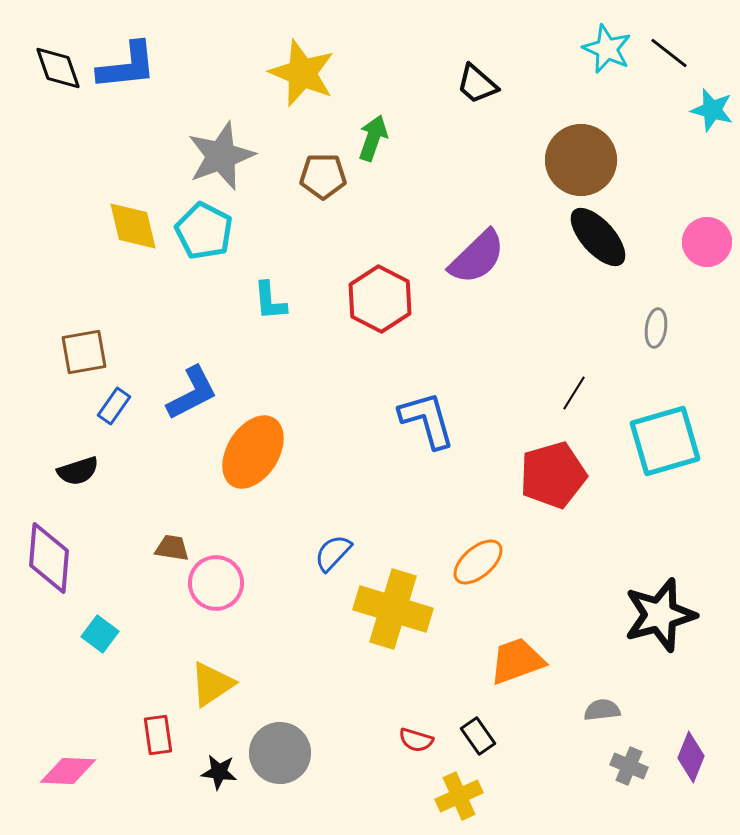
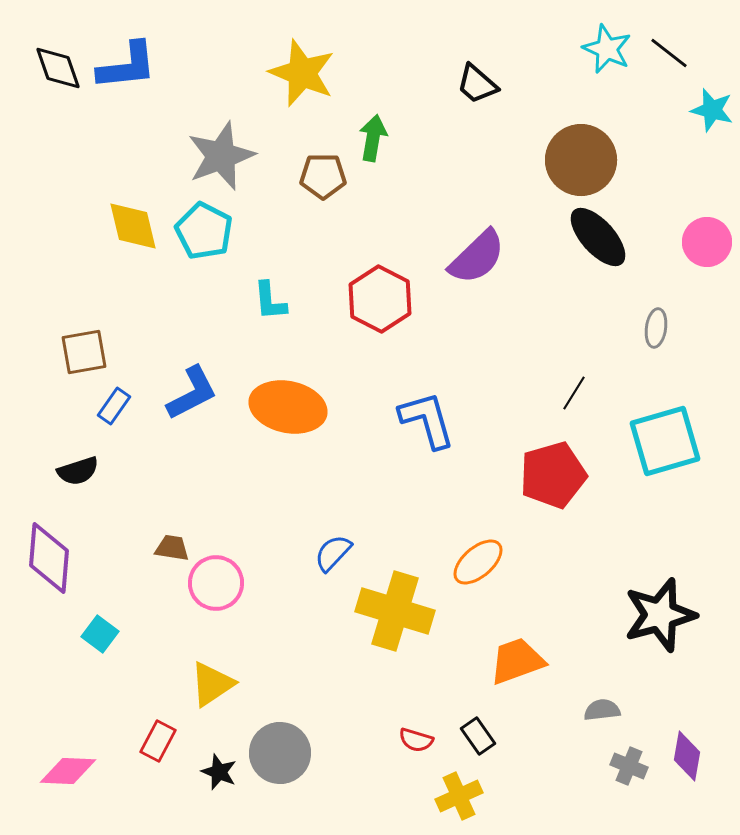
green arrow at (373, 138): rotated 9 degrees counterclockwise
orange ellipse at (253, 452): moved 35 px right, 45 px up; rotated 70 degrees clockwise
yellow cross at (393, 609): moved 2 px right, 2 px down
red rectangle at (158, 735): moved 6 px down; rotated 36 degrees clockwise
purple diamond at (691, 757): moved 4 px left, 1 px up; rotated 12 degrees counterclockwise
black star at (219, 772): rotated 15 degrees clockwise
